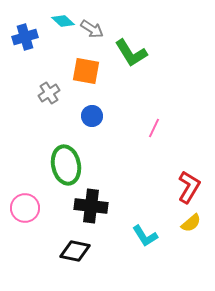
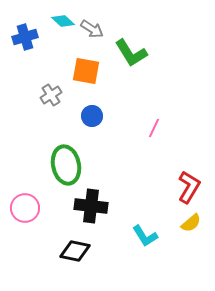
gray cross: moved 2 px right, 2 px down
